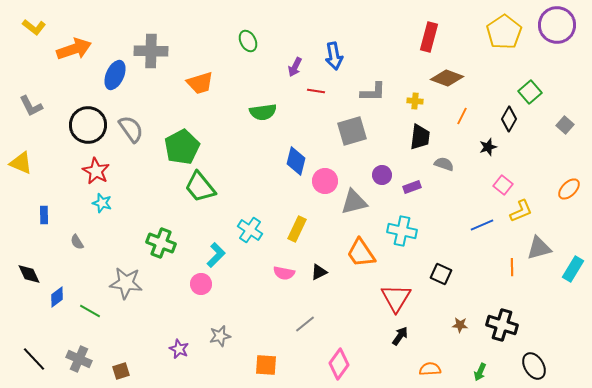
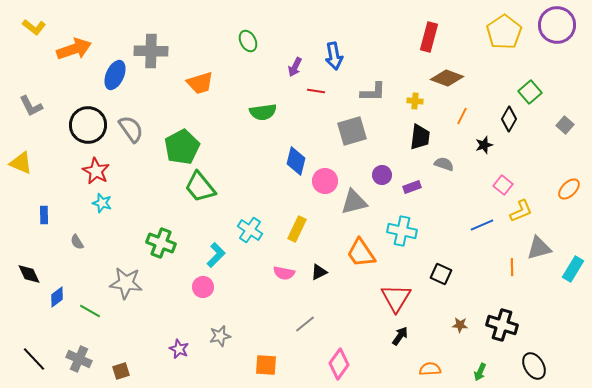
black star at (488, 147): moved 4 px left, 2 px up
pink circle at (201, 284): moved 2 px right, 3 px down
